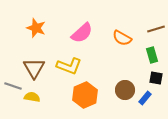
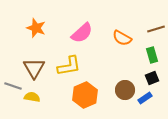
yellow L-shape: rotated 30 degrees counterclockwise
black square: moved 4 px left; rotated 32 degrees counterclockwise
blue rectangle: rotated 16 degrees clockwise
